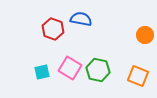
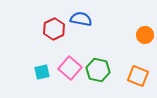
red hexagon: moved 1 px right; rotated 15 degrees clockwise
pink square: rotated 10 degrees clockwise
